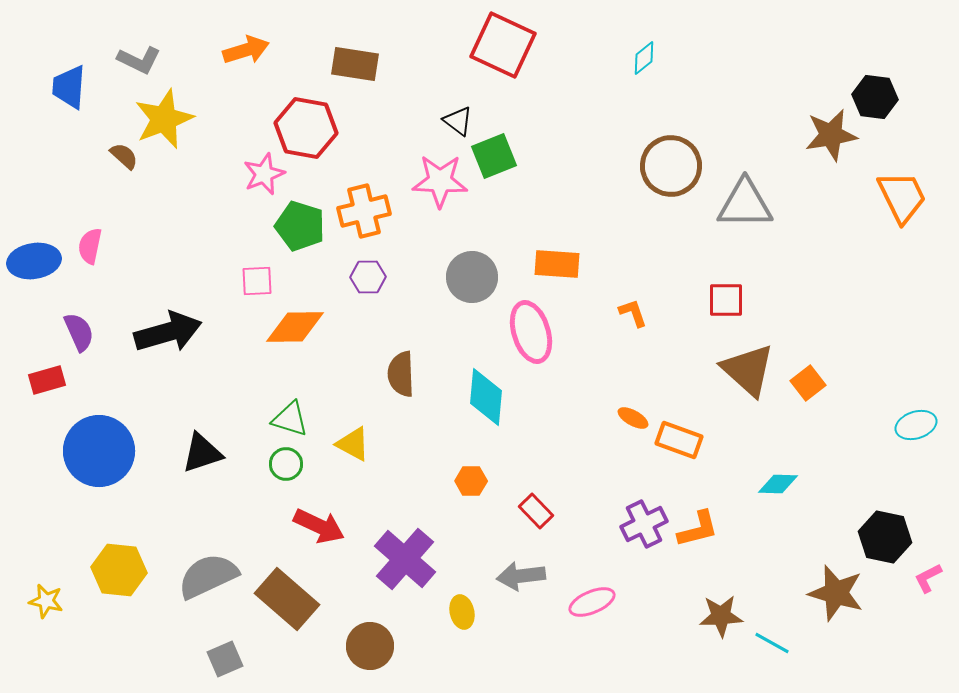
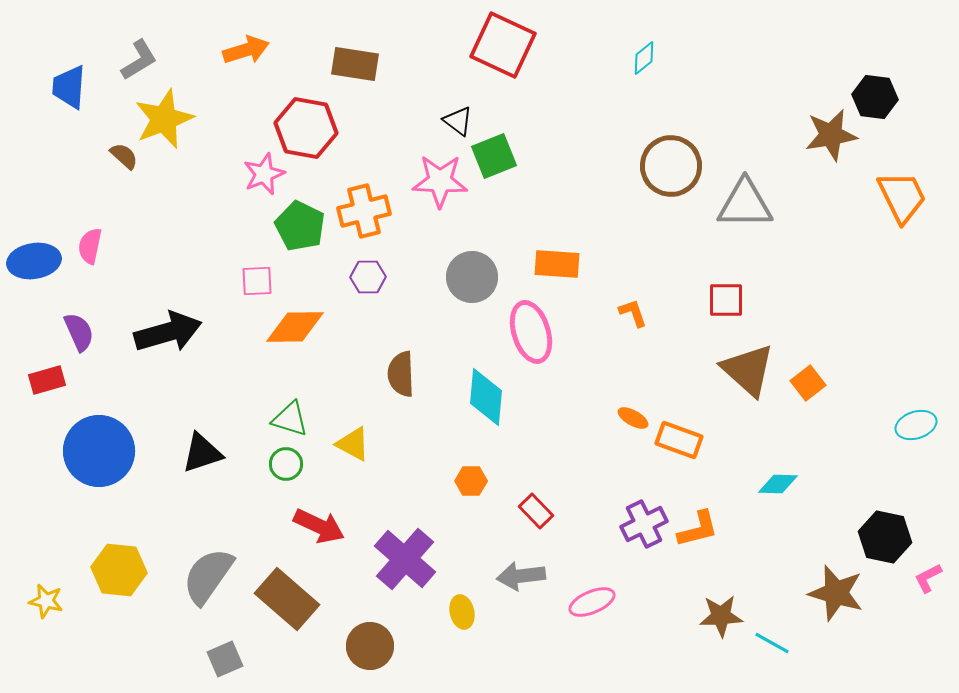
gray L-shape at (139, 60): rotated 57 degrees counterclockwise
green pentagon at (300, 226): rotated 9 degrees clockwise
gray semicircle at (208, 576): rotated 30 degrees counterclockwise
